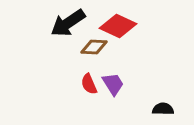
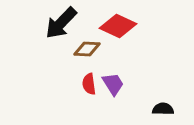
black arrow: moved 7 px left; rotated 12 degrees counterclockwise
brown diamond: moved 7 px left, 2 px down
red semicircle: rotated 15 degrees clockwise
